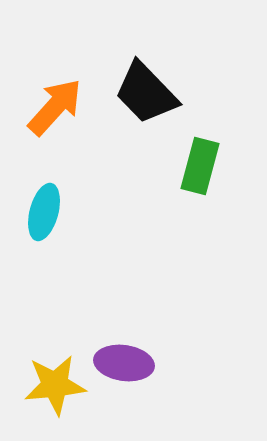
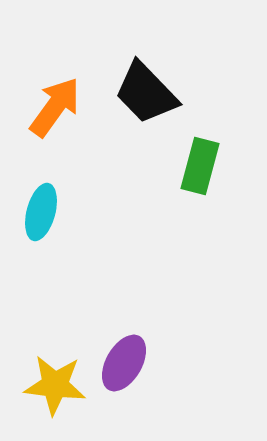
orange arrow: rotated 6 degrees counterclockwise
cyan ellipse: moved 3 px left
purple ellipse: rotated 68 degrees counterclockwise
yellow star: rotated 12 degrees clockwise
